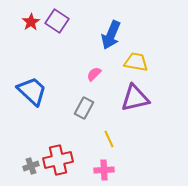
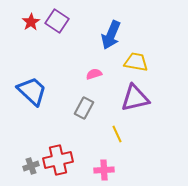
pink semicircle: rotated 28 degrees clockwise
yellow line: moved 8 px right, 5 px up
